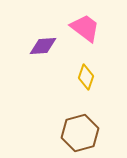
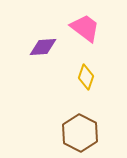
purple diamond: moved 1 px down
brown hexagon: rotated 18 degrees counterclockwise
